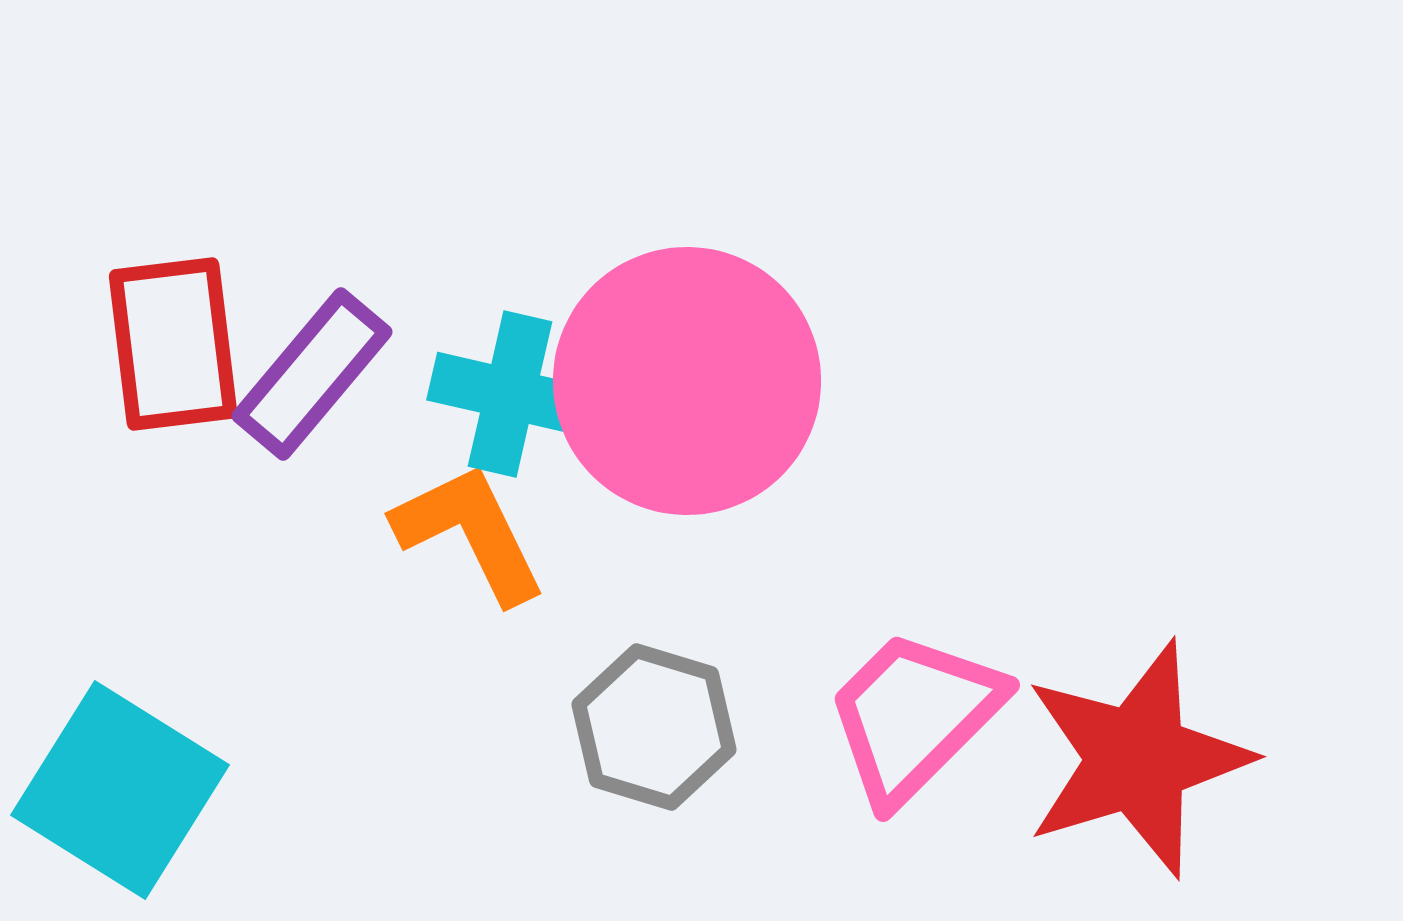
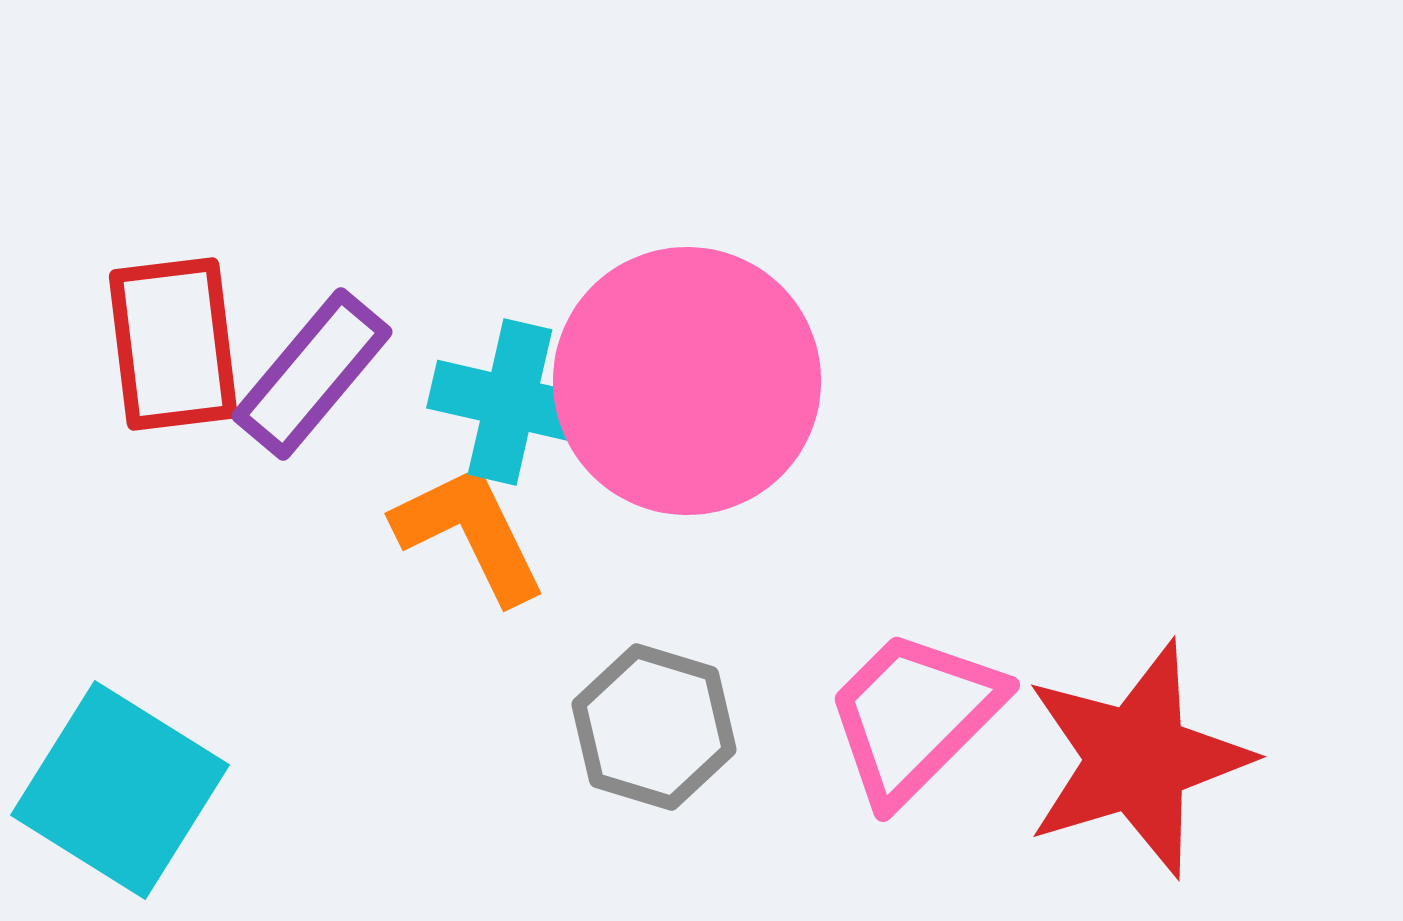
cyan cross: moved 8 px down
